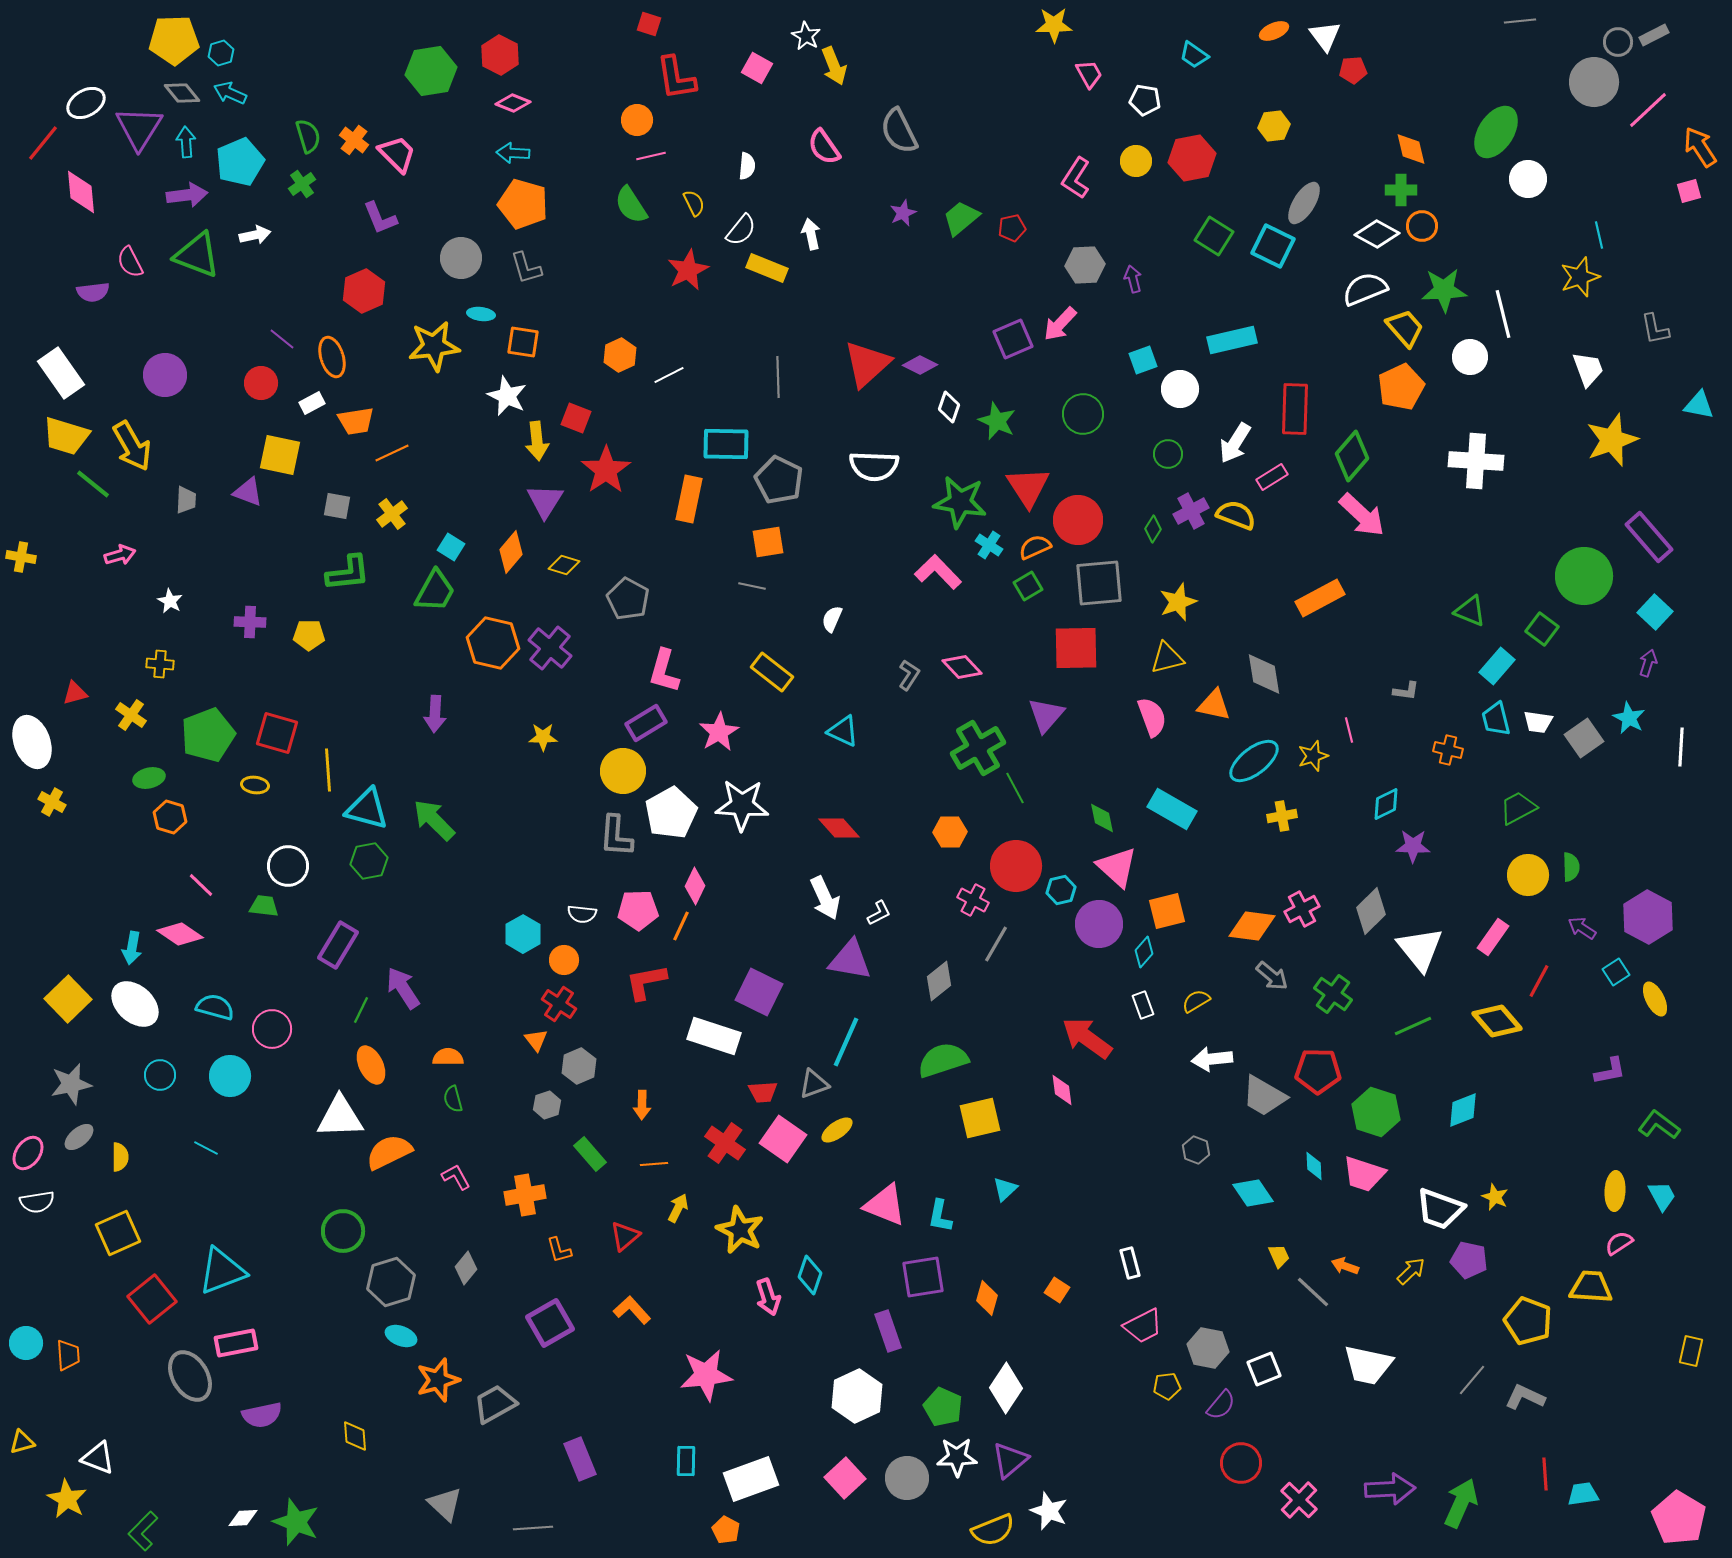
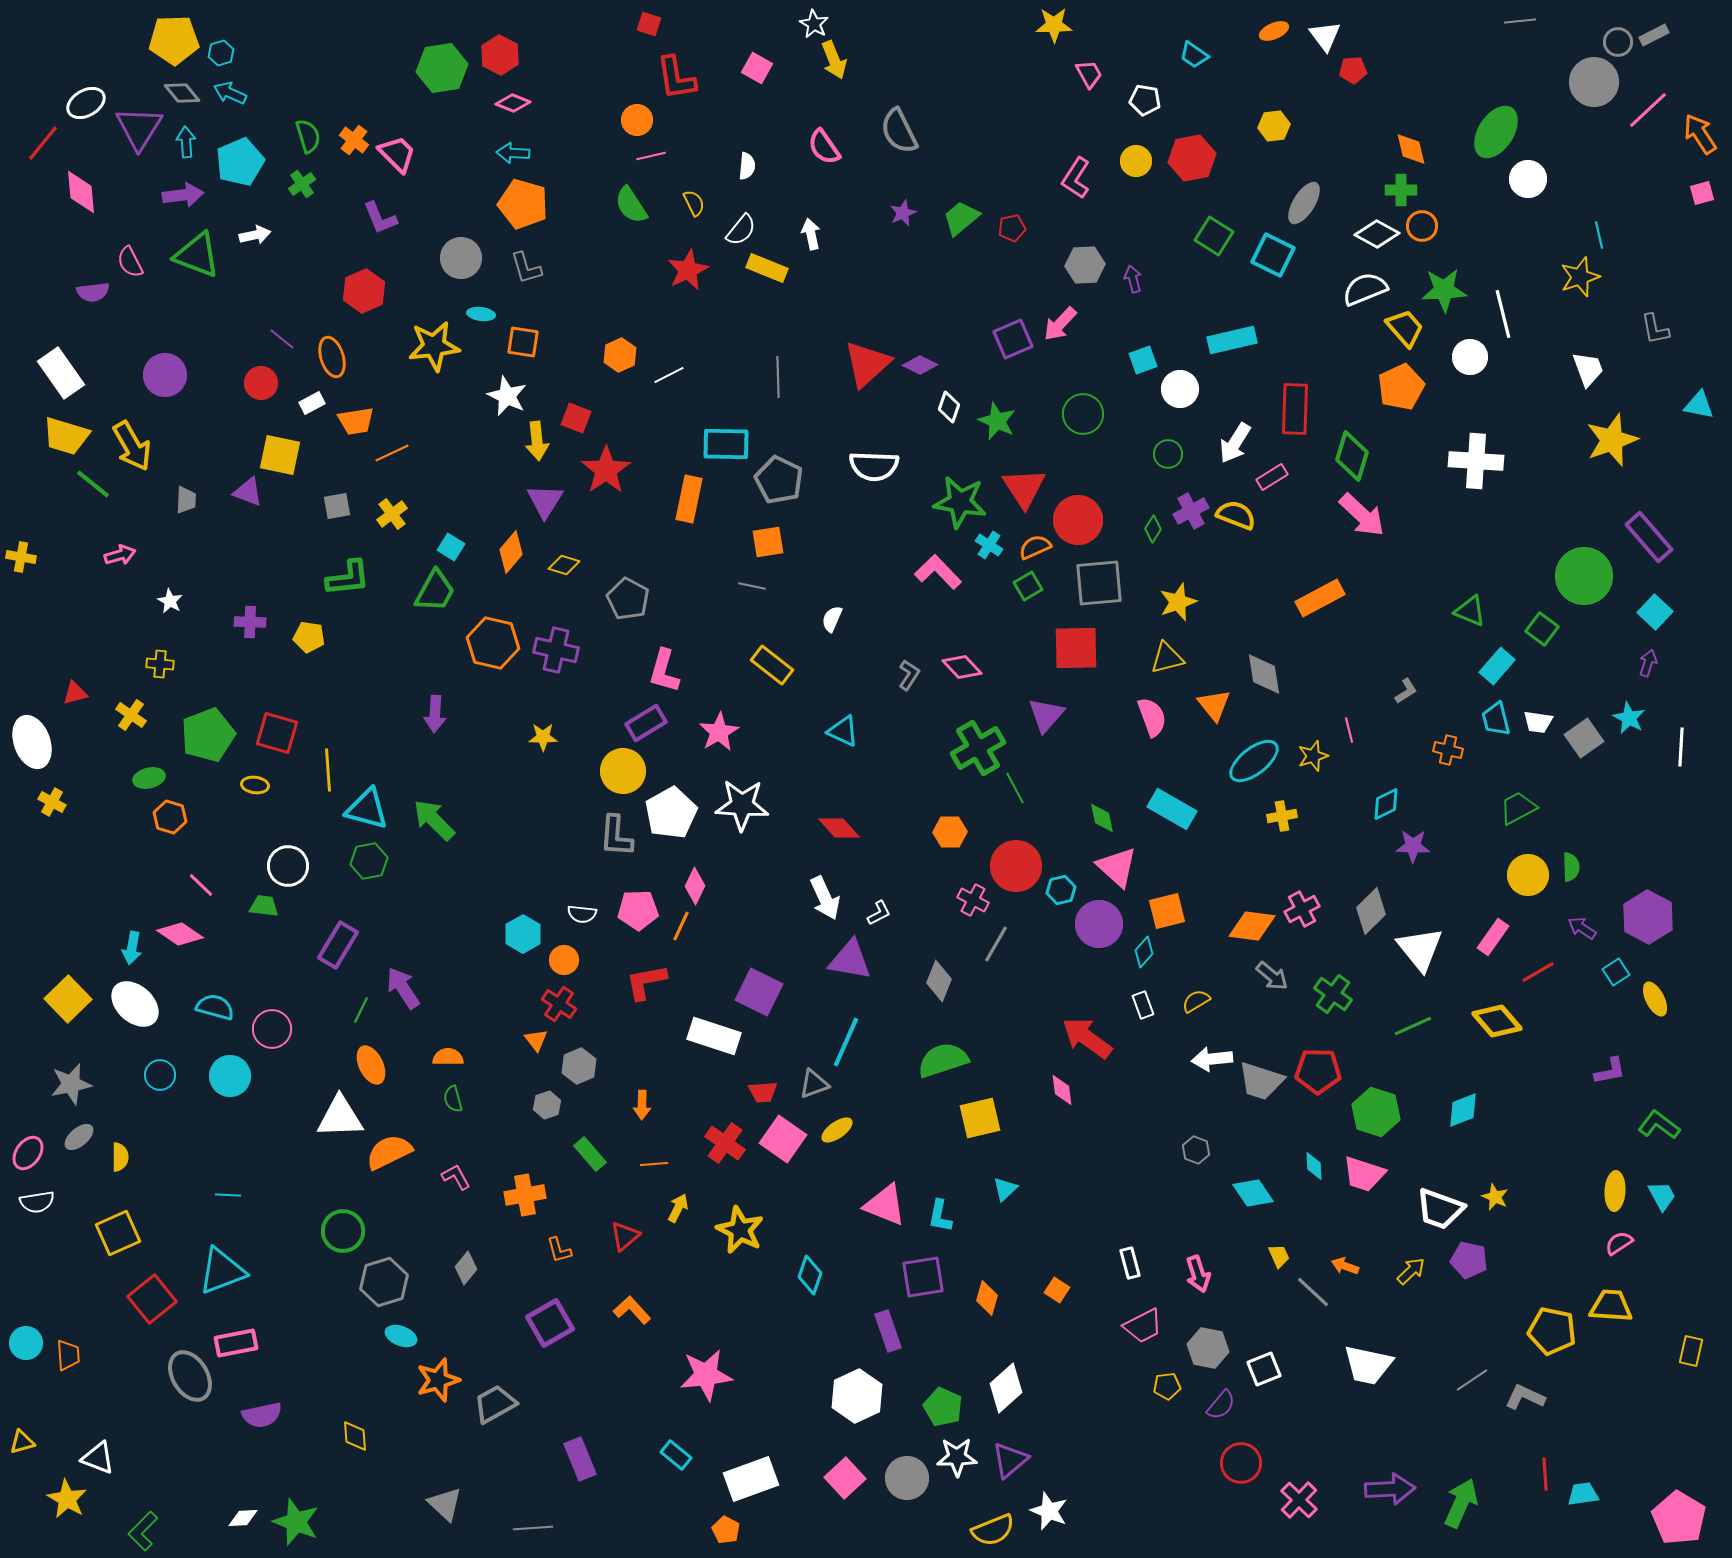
white star at (806, 36): moved 8 px right, 12 px up
yellow arrow at (834, 66): moved 6 px up
green hexagon at (431, 71): moved 11 px right, 3 px up
orange arrow at (1700, 147): moved 13 px up
pink square at (1689, 191): moved 13 px right, 2 px down
purple arrow at (187, 195): moved 4 px left
cyan square at (1273, 246): moved 9 px down
green diamond at (1352, 456): rotated 24 degrees counterclockwise
red triangle at (1028, 487): moved 4 px left, 1 px down
gray square at (337, 506): rotated 20 degrees counterclockwise
green L-shape at (348, 573): moved 5 px down
yellow pentagon at (309, 635): moved 2 px down; rotated 8 degrees clockwise
purple cross at (550, 648): moved 6 px right, 2 px down; rotated 27 degrees counterclockwise
yellow rectangle at (772, 672): moved 7 px up
gray L-shape at (1406, 691): rotated 40 degrees counterclockwise
orange triangle at (1214, 705): rotated 39 degrees clockwise
gray diamond at (939, 981): rotated 30 degrees counterclockwise
red line at (1539, 981): moved 1 px left, 9 px up; rotated 32 degrees clockwise
gray trapezoid at (1264, 1096): moved 3 px left, 15 px up; rotated 12 degrees counterclockwise
cyan line at (206, 1148): moved 22 px right, 47 px down; rotated 25 degrees counterclockwise
gray hexagon at (391, 1282): moved 7 px left
yellow trapezoid at (1591, 1287): moved 20 px right, 19 px down
pink arrow at (768, 1297): moved 430 px right, 23 px up
yellow pentagon at (1528, 1321): moved 24 px right, 10 px down; rotated 9 degrees counterclockwise
gray line at (1472, 1380): rotated 16 degrees clockwise
white diamond at (1006, 1388): rotated 15 degrees clockwise
cyan rectangle at (686, 1461): moved 10 px left, 6 px up; rotated 52 degrees counterclockwise
